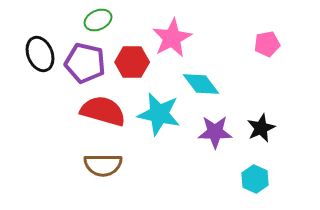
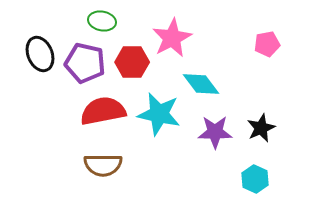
green ellipse: moved 4 px right, 1 px down; rotated 36 degrees clockwise
red semicircle: rotated 27 degrees counterclockwise
